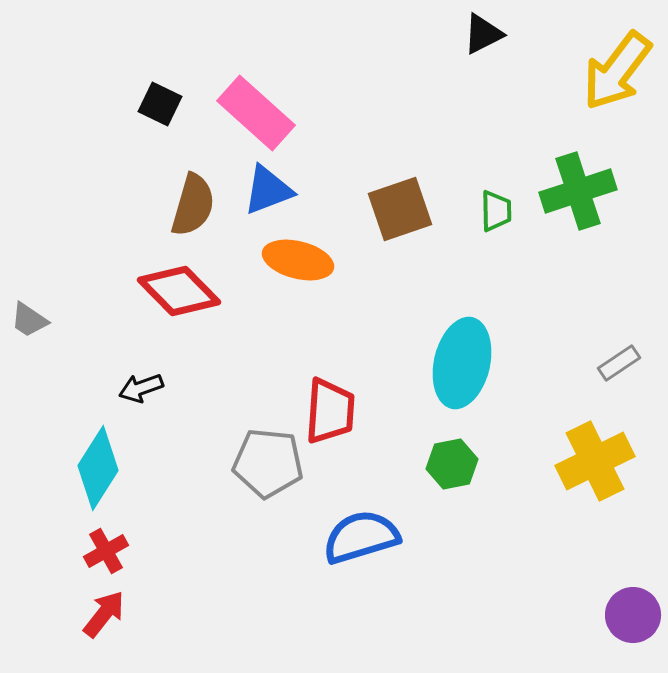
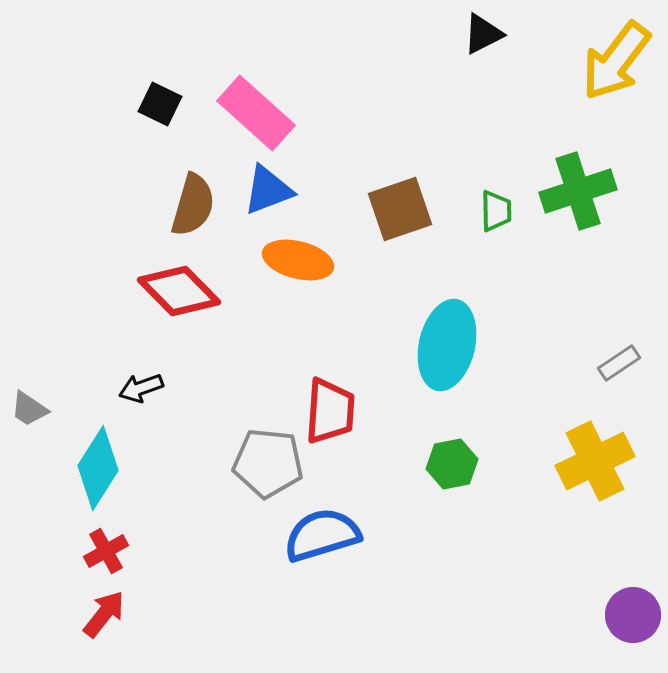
yellow arrow: moved 1 px left, 10 px up
gray trapezoid: moved 89 px down
cyan ellipse: moved 15 px left, 18 px up
blue semicircle: moved 39 px left, 2 px up
